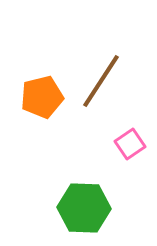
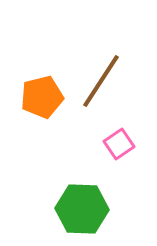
pink square: moved 11 px left
green hexagon: moved 2 px left, 1 px down
